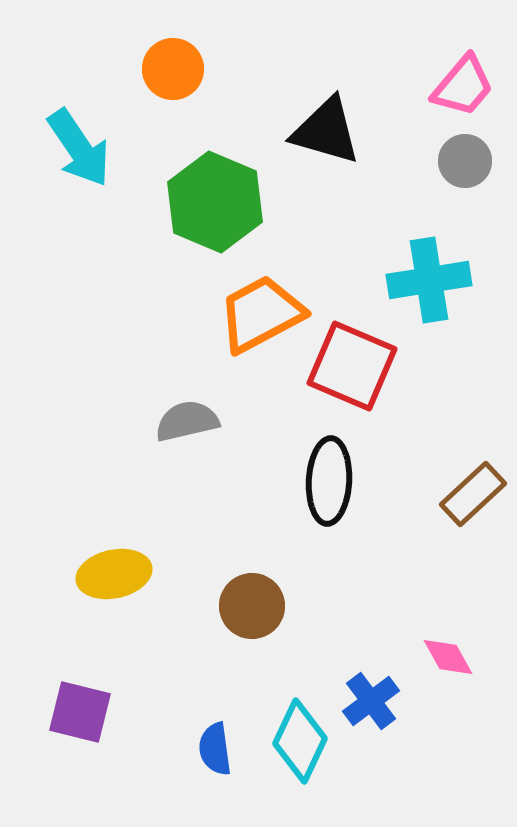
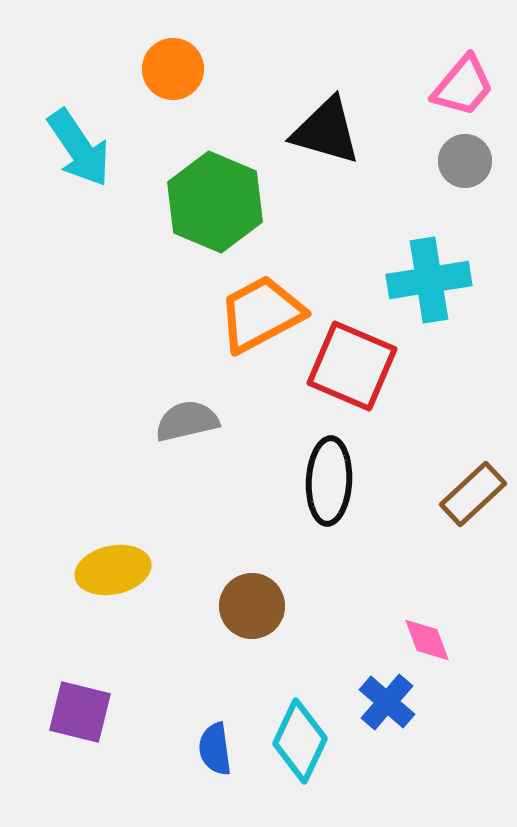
yellow ellipse: moved 1 px left, 4 px up
pink diamond: moved 21 px left, 17 px up; rotated 8 degrees clockwise
blue cross: moved 16 px right, 1 px down; rotated 12 degrees counterclockwise
